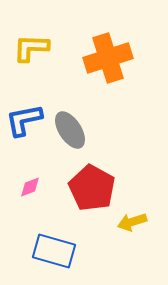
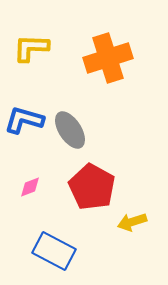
blue L-shape: rotated 27 degrees clockwise
red pentagon: moved 1 px up
blue rectangle: rotated 12 degrees clockwise
